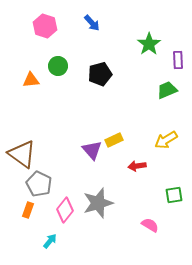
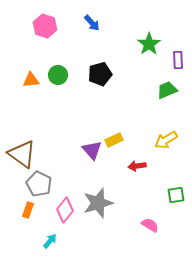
green circle: moved 9 px down
green square: moved 2 px right
